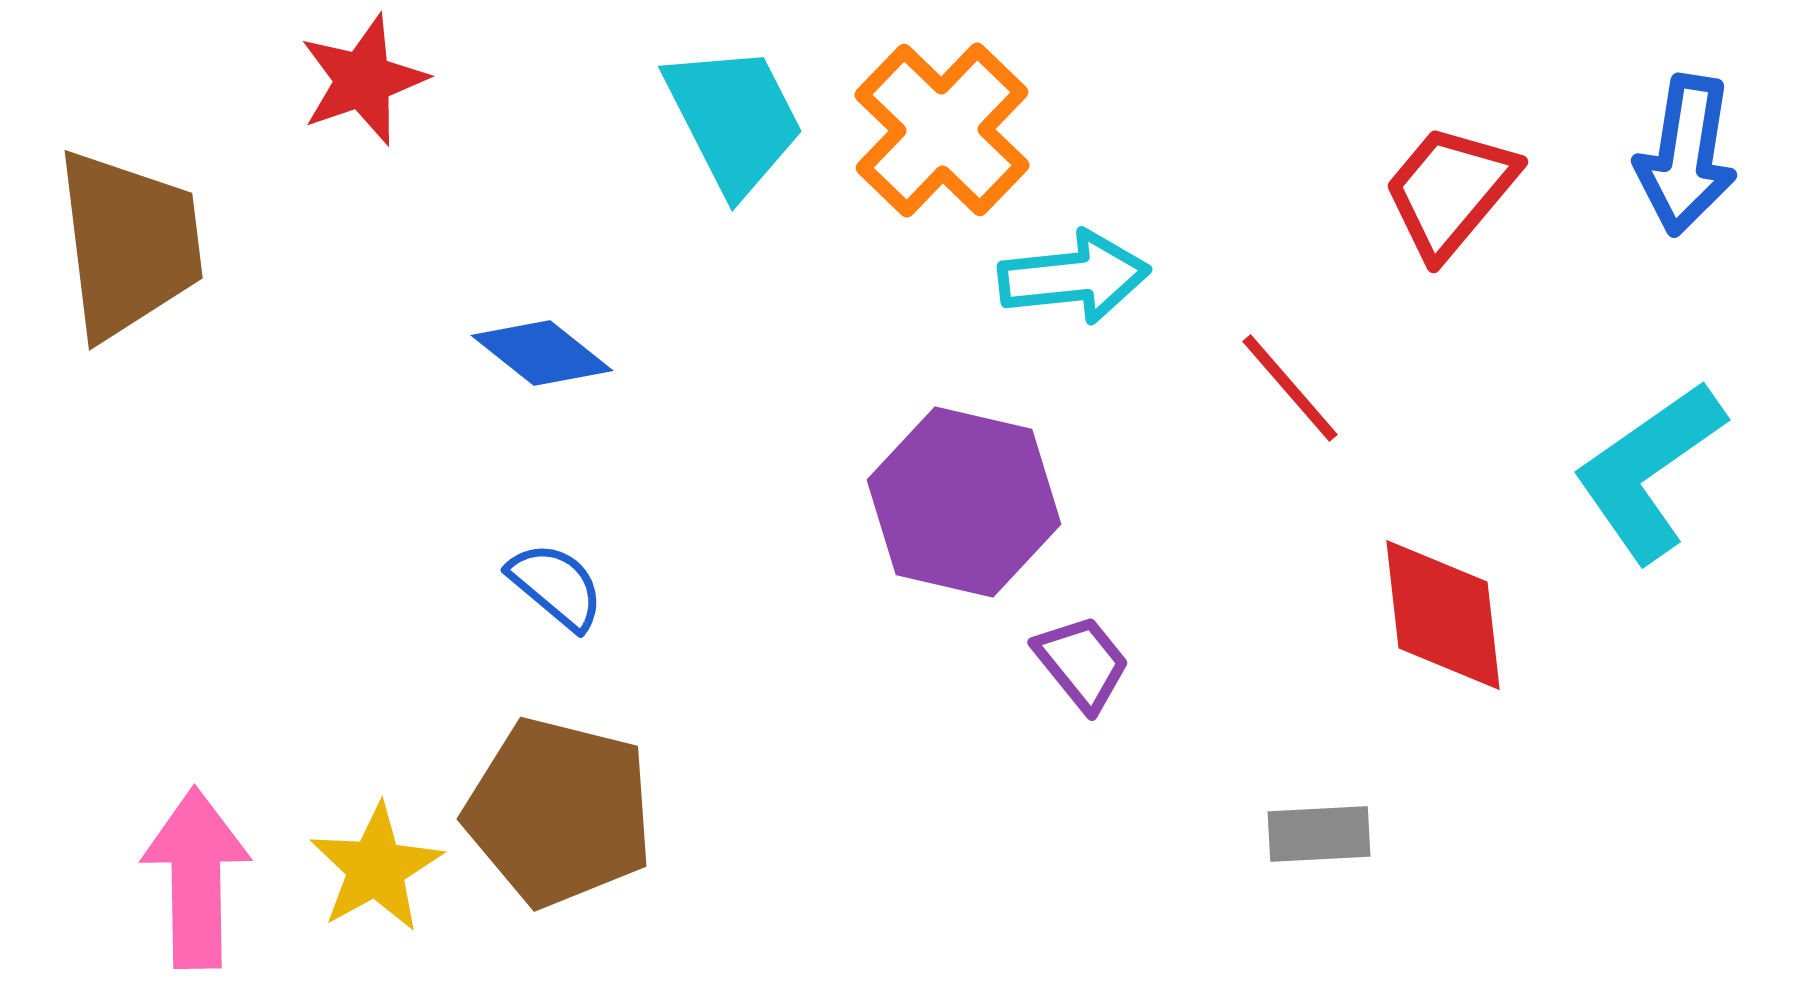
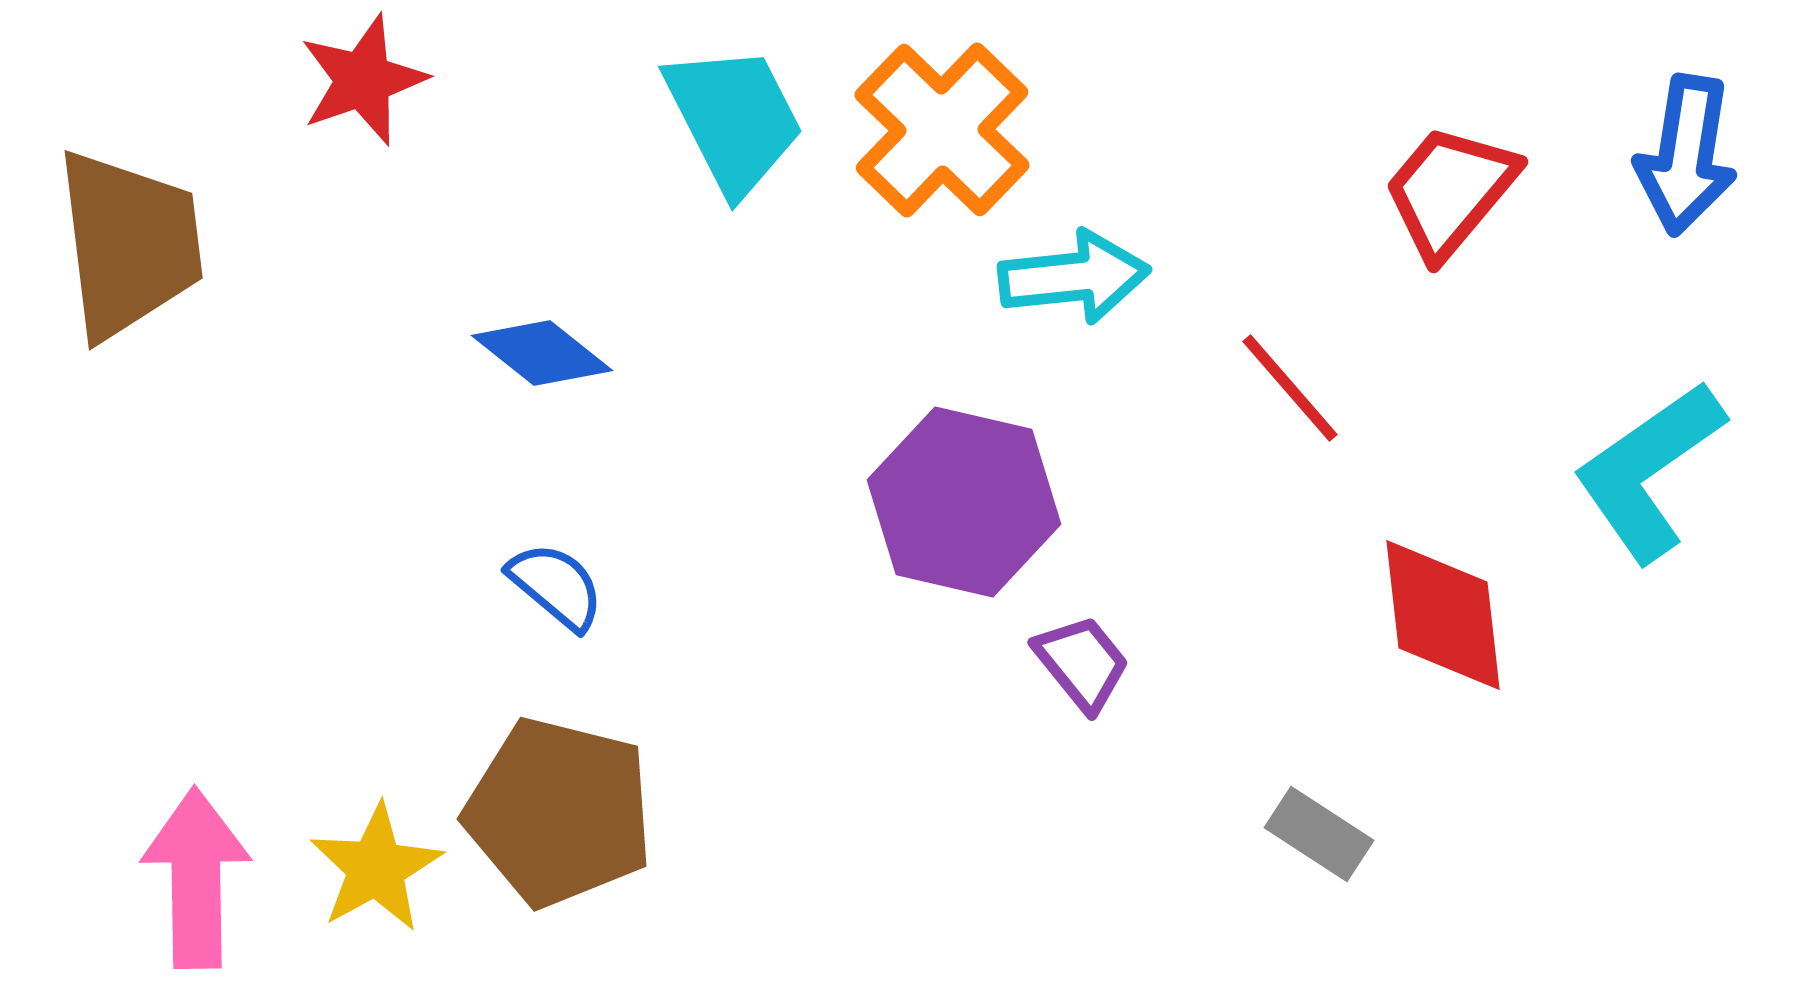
gray rectangle: rotated 36 degrees clockwise
